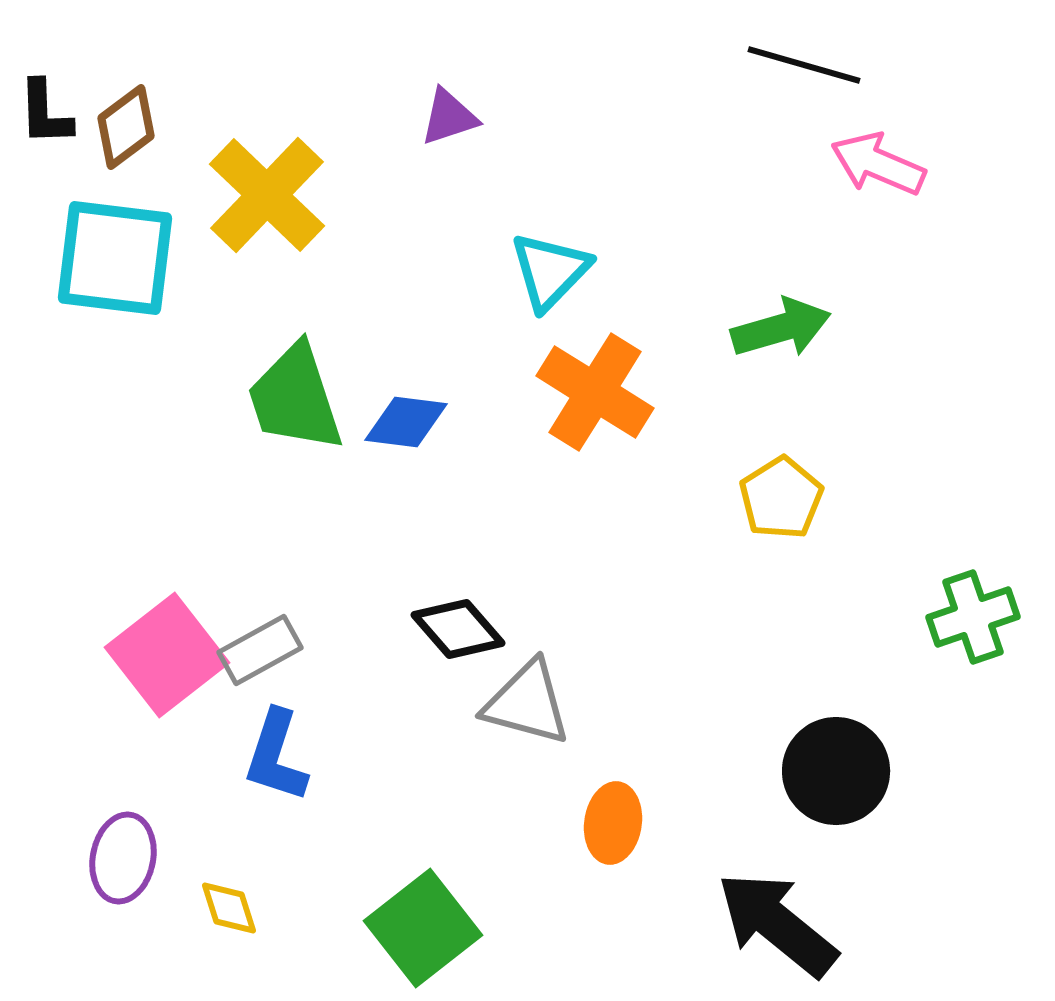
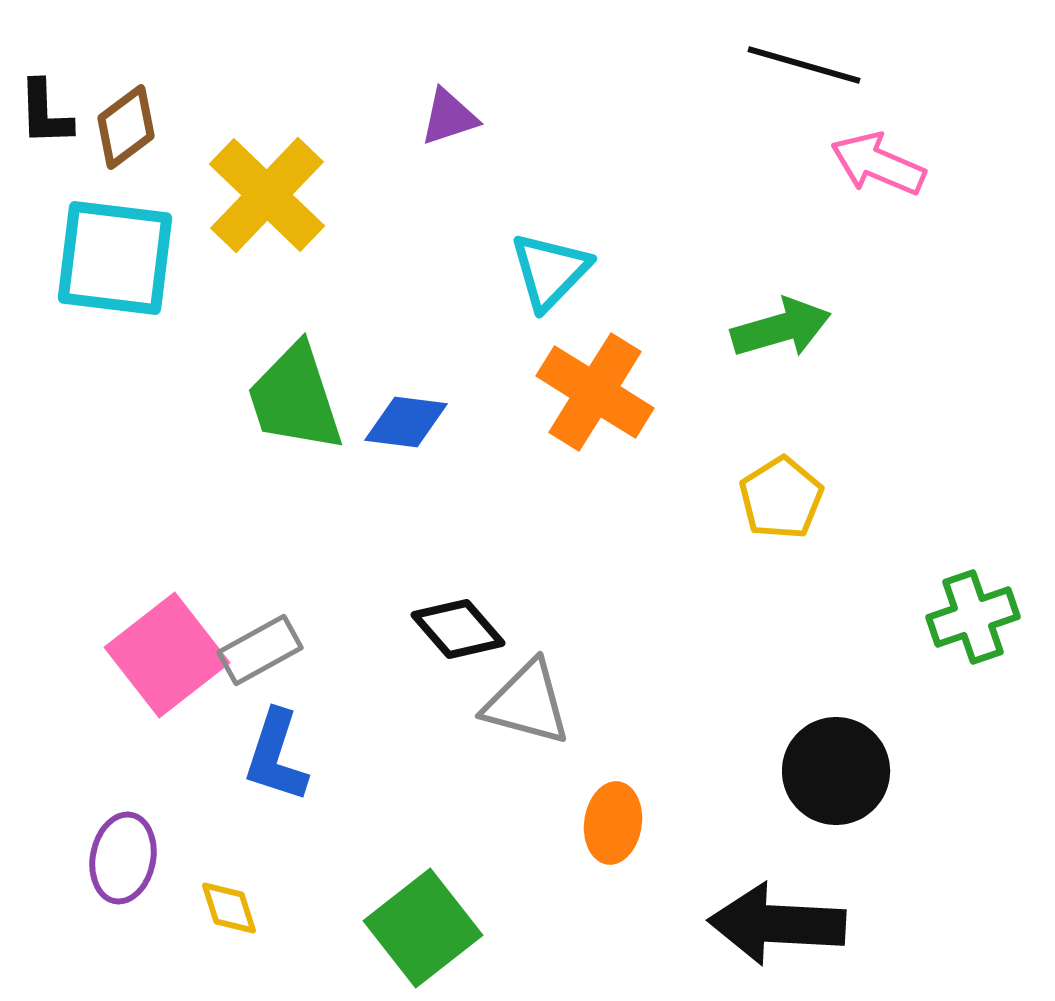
black arrow: rotated 36 degrees counterclockwise
